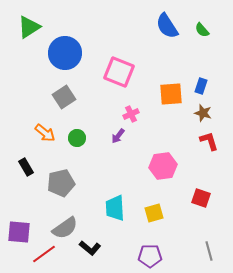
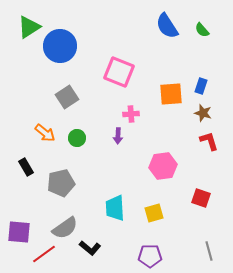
blue circle: moved 5 px left, 7 px up
gray square: moved 3 px right
pink cross: rotated 21 degrees clockwise
purple arrow: rotated 35 degrees counterclockwise
